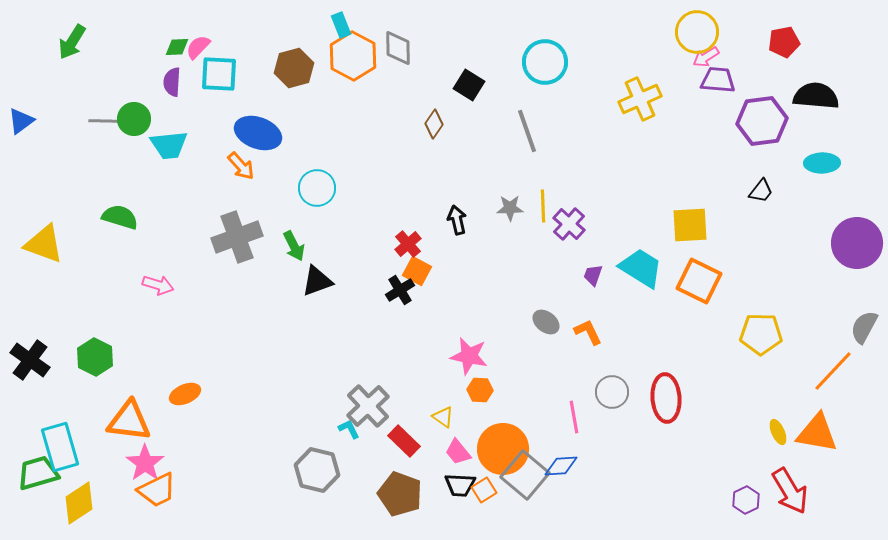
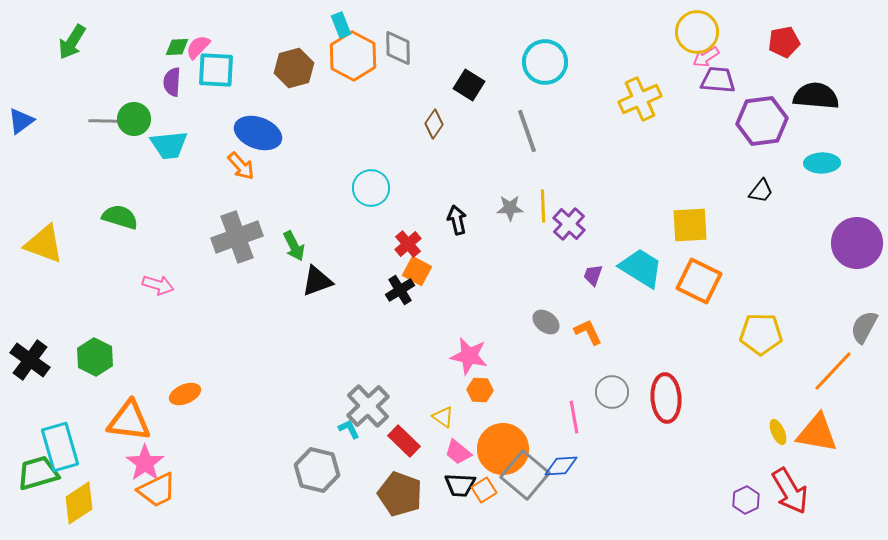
cyan square at (219, 74): moved 3 px left, 4 px up
cyan circle at (317, 188): moved 54 px right
pink trapezoid at (458, 452): rotated 12 degrees counterclockwise
